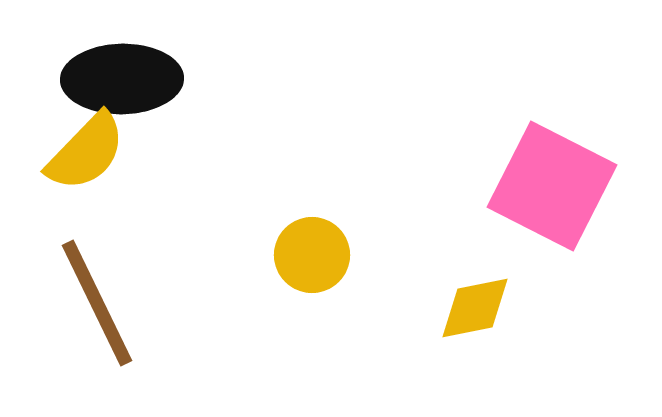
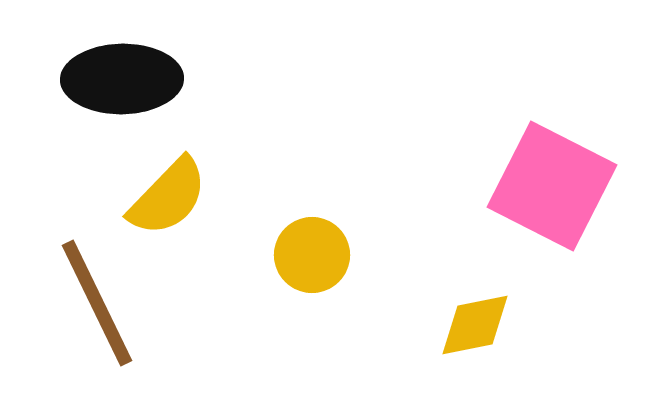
yellow semicircle: moved 82 px right, 45 px down
yellow diamond: moved 17 px down
